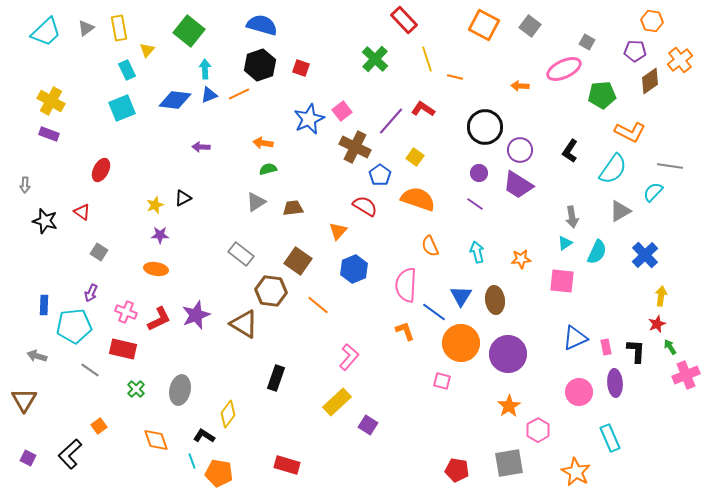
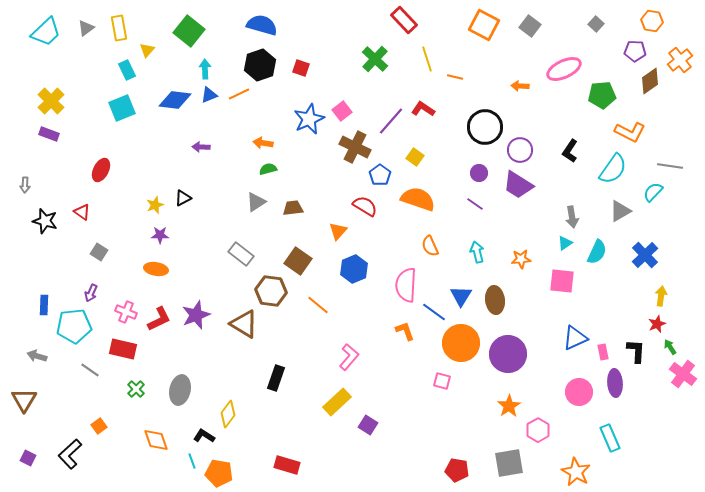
gray square at (587, 42): moved 9 px right, 18 px up; rotated 14 degrees clockwise
yellow cross at (51, 101): rotated 16 degrees clockwise
pink rectangle at (606, 347): moved 3 px left, 5 px down
pink cross at (686, 375): moved 3 px left, 1 px up; rotated 32 degrees counterclockwise
